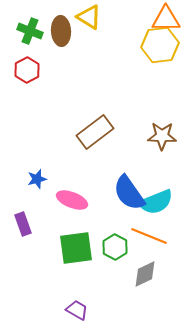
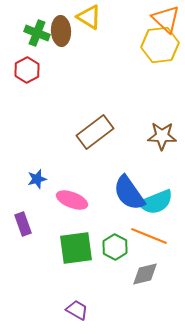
orange triangle: rotated 44 degrees clockwise
green cross: moved 7 px right, 2 px down
gray diamond: rotated 12 degrees clockwise
